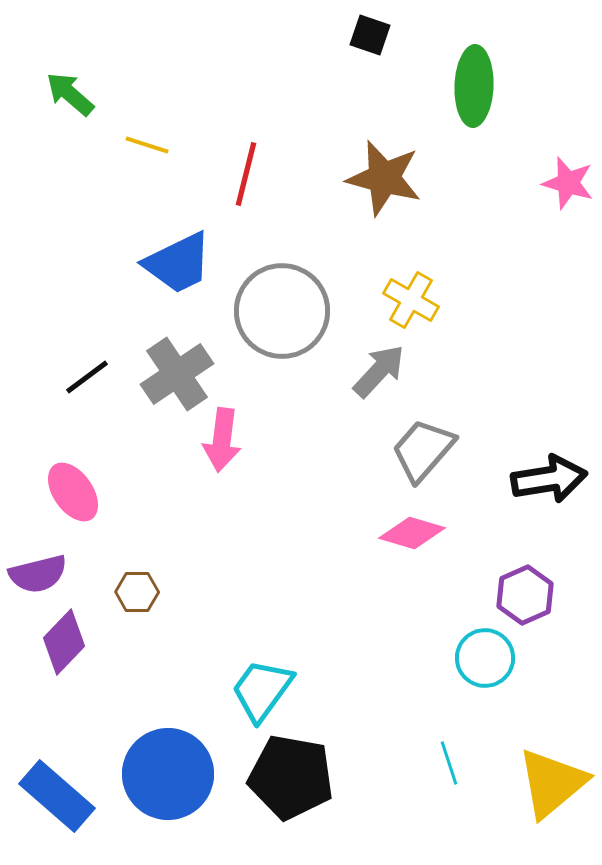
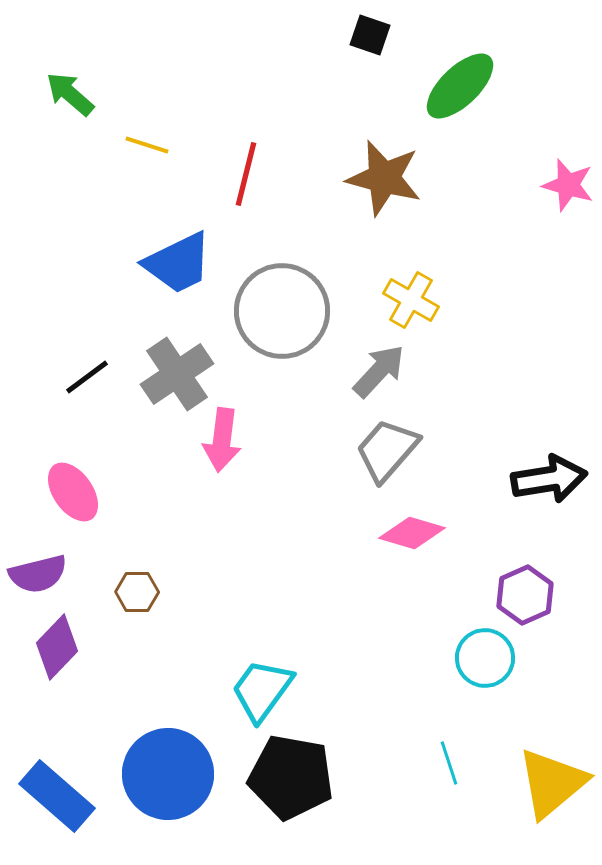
green ellipse: moved 14 px left; rotated 44 degrees clockwise
pink star: moved 2 px down
gray trapezoid: moved 36 px left
purple diamond: moved 7 px left, 5 px down
